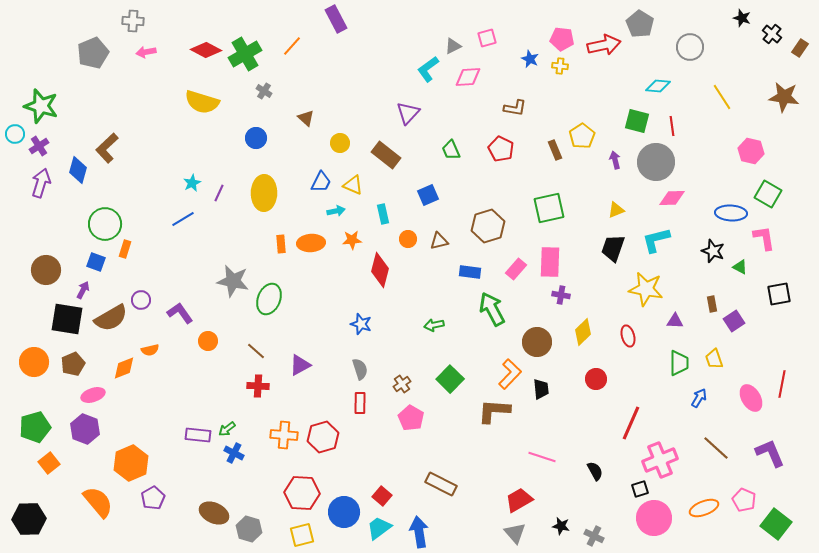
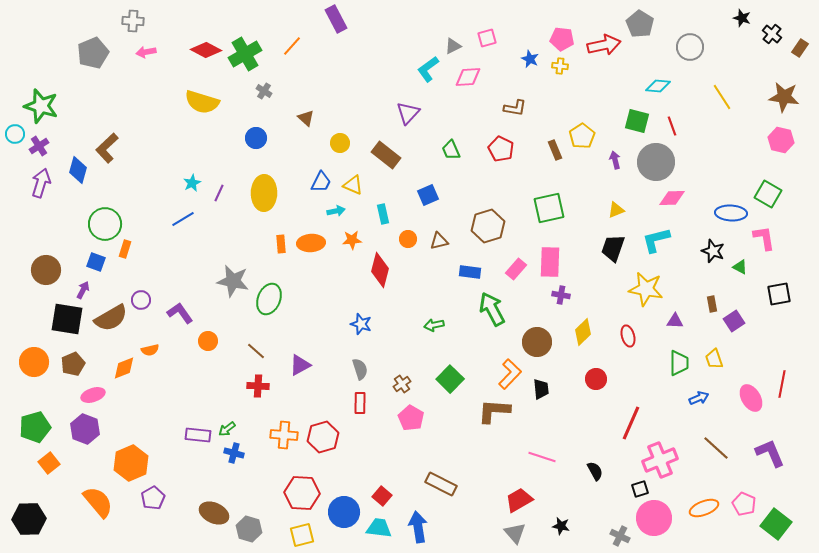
red line at (672, 126): rotated 12 degrees counterclockwise
pink hexagon at (751, 151): moved 30 px right, 11 px up
blue arrow at (699, 398): rotated 36 degrees clockwise
blue cross at (234, 453): rotated 12 degrees counterclockwise
pink pentagon at (744, 500): moved 4 px down
cyan trapezoid at (379, 528): rotated 44 degrees clockwise
blue arrow at (419, 532): moved 1 px left, 5 px up
gray cross at (594, 536): moved 26 px right
